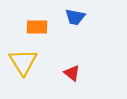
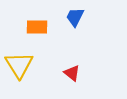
blue trapezoid: rotated 105 degrees clockwise
yellow triangle: moved 4 px left, 3 px down
